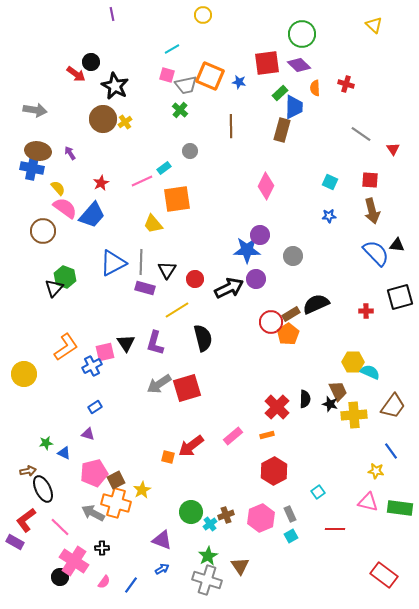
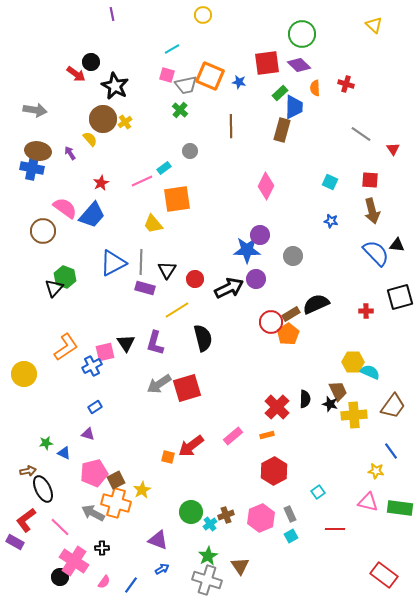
yellow semicircle at (58, 188): moved 32 px right, 49 px up
blue star at (329, 216): moved 2 px right, 5 px down; rotated 16 degrees clockwise
purple triangle at (162, 540): moved 4 px left
